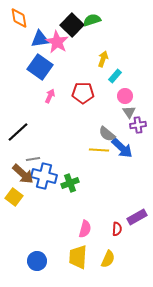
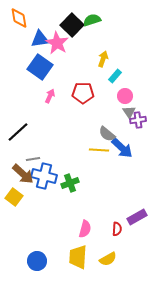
pink star: moved 1 px down
purple cross: moved 5 px up
yellow semicircle: rotated 36 degrees clockwise
